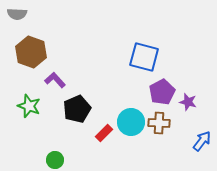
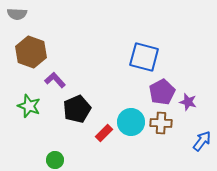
brown cross: moved 2 px right
